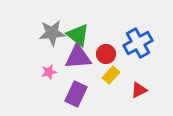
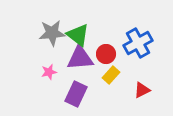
purple triangle: moved 2 px right, 1 px down
red triangle: moved 3 px right
